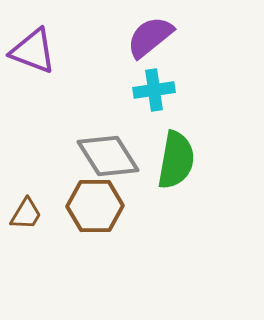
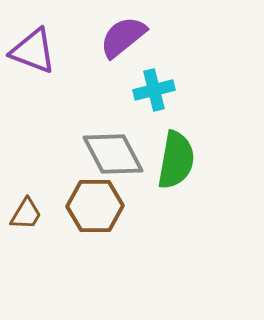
purple semicircle: moved 27 px left
cyan cross: rotated 6 degrees counterclockwise
gray diamond: moved 5 px right, 2 px up; rotated 4 degrees clockwise
